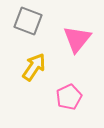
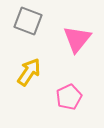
yellow arrow: moved 5 px left, 5 px down
